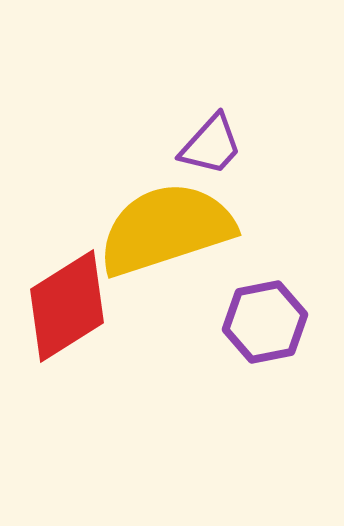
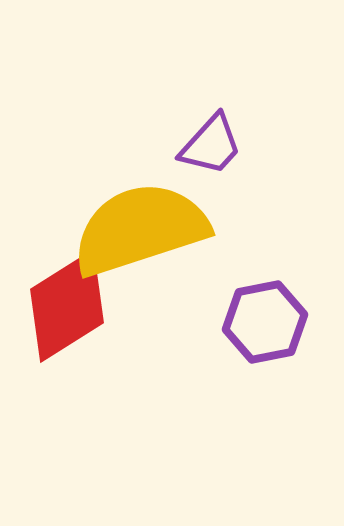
yellow semicircle: moved 26 px left
